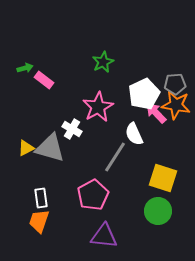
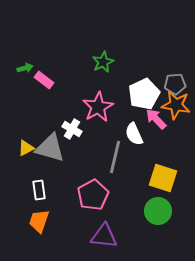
pink arrow: moved 6 px down
gray line: rotated 20 degrees counterclockwise
white rectangle: moved 2 px left, 8 px up
